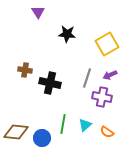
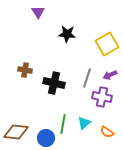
black cross: moved 4 px right
cyan triangle: moved 1 px left, 2 px up
blue circle: moved 4 px right
